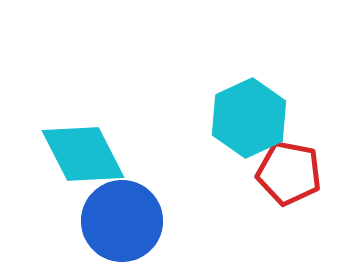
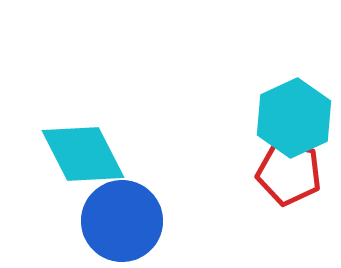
cyan hexagon: moved 45 px right
